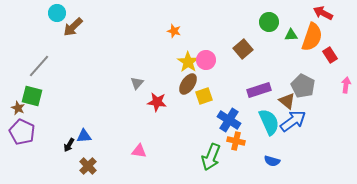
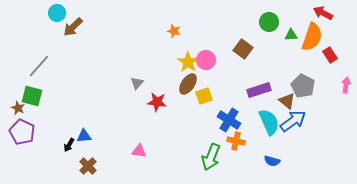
brown square: rotated 12 degrees counterclockwise
